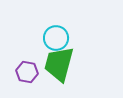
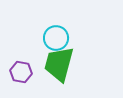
purple hexagon: moved 6 px left
